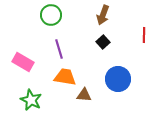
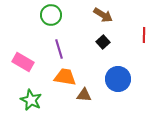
brown arrow: rotated 78 degrees counterclockwise
